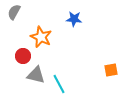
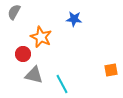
red circle: moved 2 px up
gray triangle: moved 2 px left
cyan line: moved 3 px right
